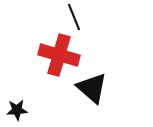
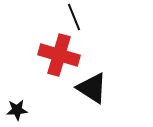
black triangle: rotated 8 degrees counterclockwise
